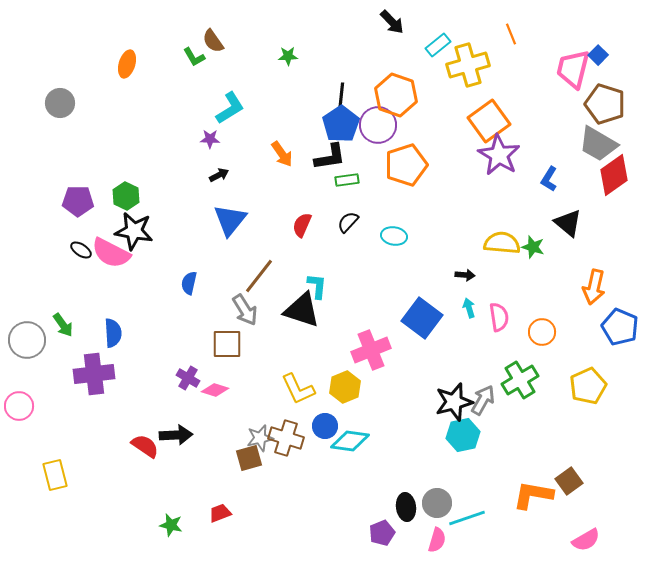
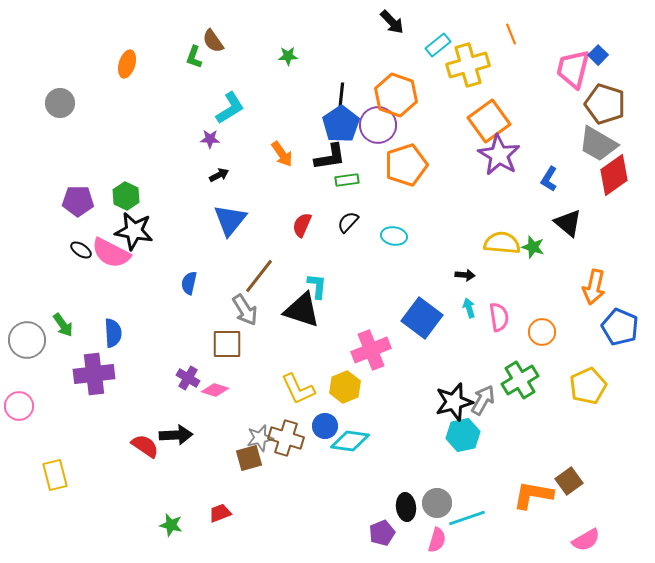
green L-shape at (194, 57): rotated 50 degrees clockwise
